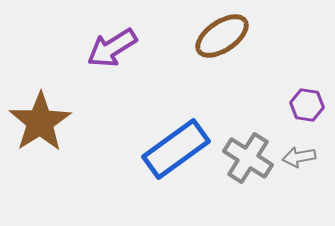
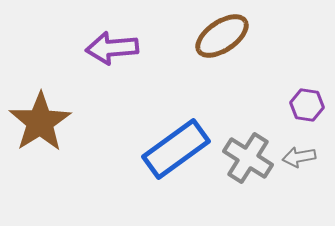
purple arrow: rotated 27 degrees clockwise
